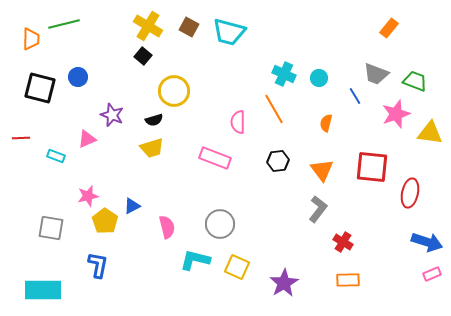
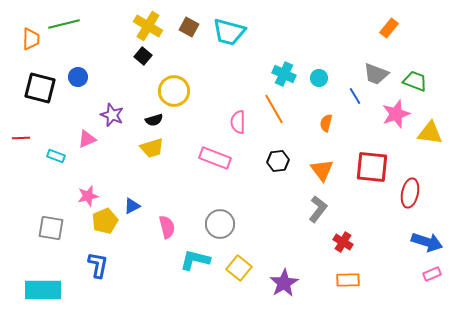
yellow pentagon at (105, 221): rotated 15 degrees clockwise
yellow square at (237, 267): moved 2 px right, 1 px down; rotated 15 degrees clockwise
